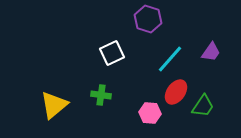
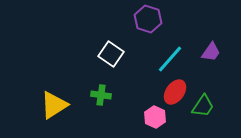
white square: moved 1 px left, 1 px down; rotated 30 degrees counterclockwise
red ellipse: moved 1 px left
yellow triangle: rotated 8 degrees clockwise
pink hexagon: moved 5 px right, 4 px down; rotated 20 degrees clockwise
